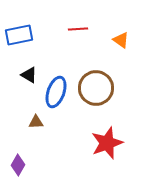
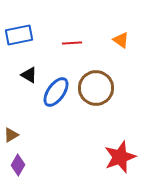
red line: moved 6 px left, 14 px down
blue ellipse: rotated 16 degrees clockwise
brown triangle: moved 25 px left, 13 px down; rotated 28 degrees counterclockwise
red star: moved 13 px right, 14 px down
